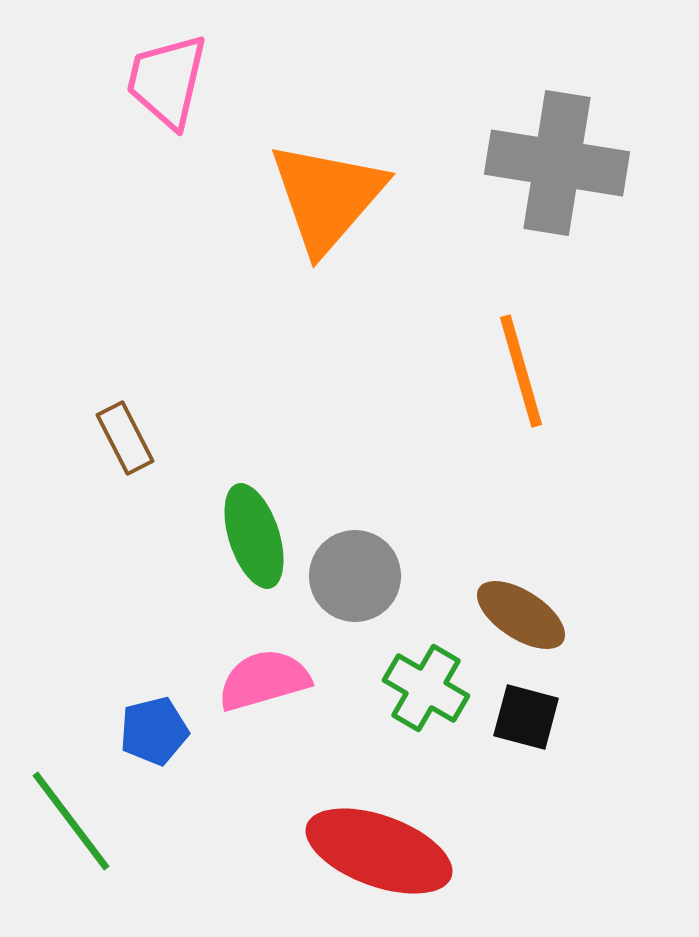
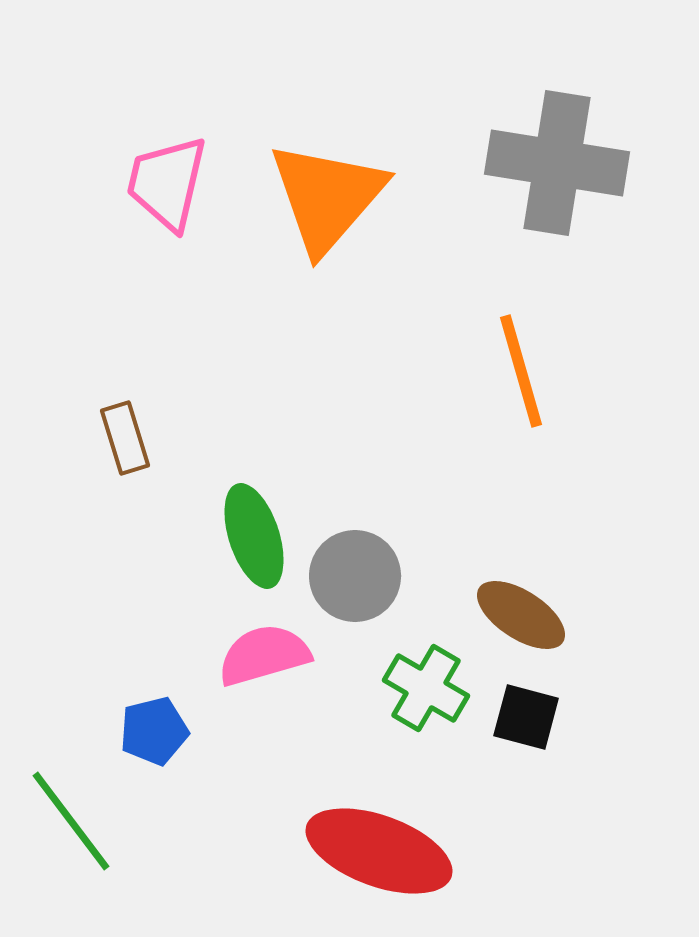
pink trapezoid: moved 102 px down
brown rectangle: rotated 10 degrees clockwise
pink semicircle: moved 25 px up
